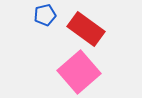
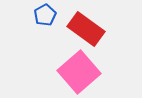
blue pentagon: rotated 15 degrees counterclockwise
